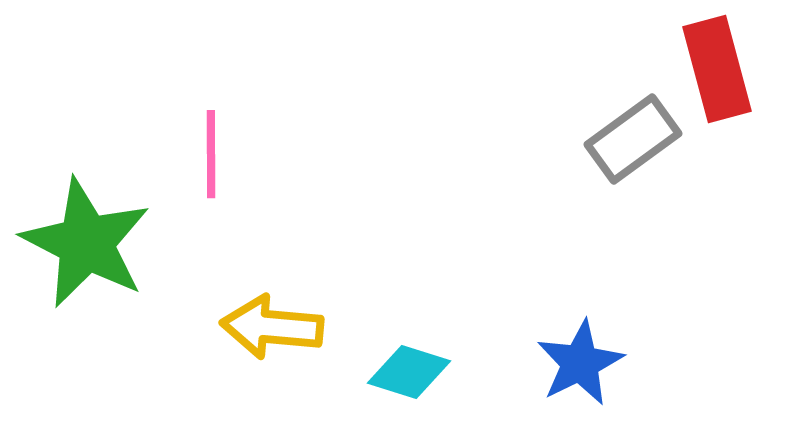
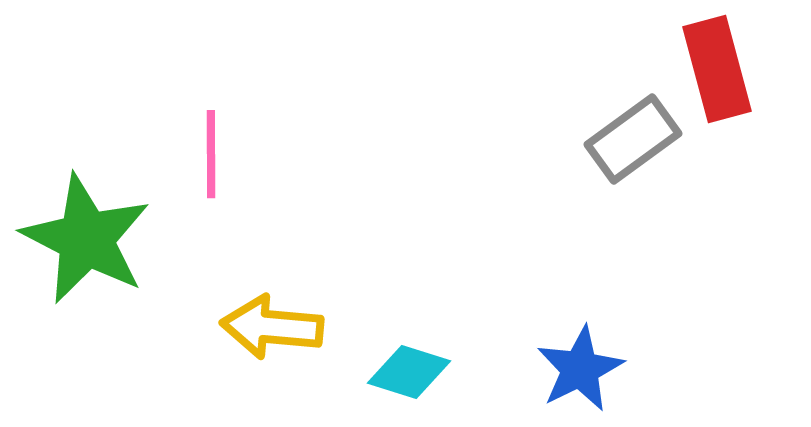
green star: moved 4 px up
blue star: moved 6 px down
